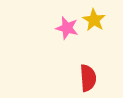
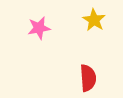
pink star: moved 28 px left; rotated 25 degrees counterclockwise
